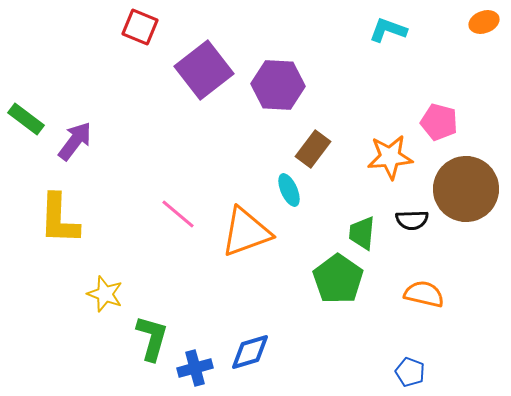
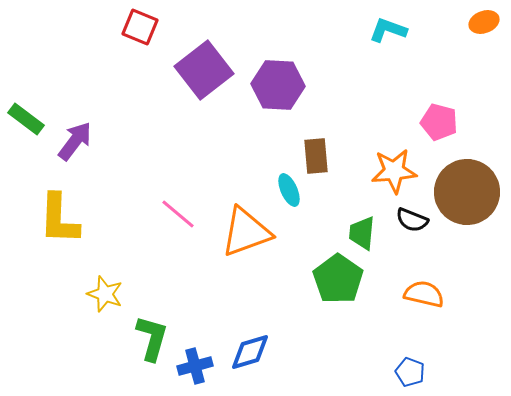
brown rectangle: moved 3 px right, 7 px down; rotated 42 degrees counterclockwise
orange star: moved 4 px right, 14 px down
brown circle: moved 1 px right, 3 px down
black semicircle: rotated 24 degrees clockwise
blue cross: moved 2 px up
